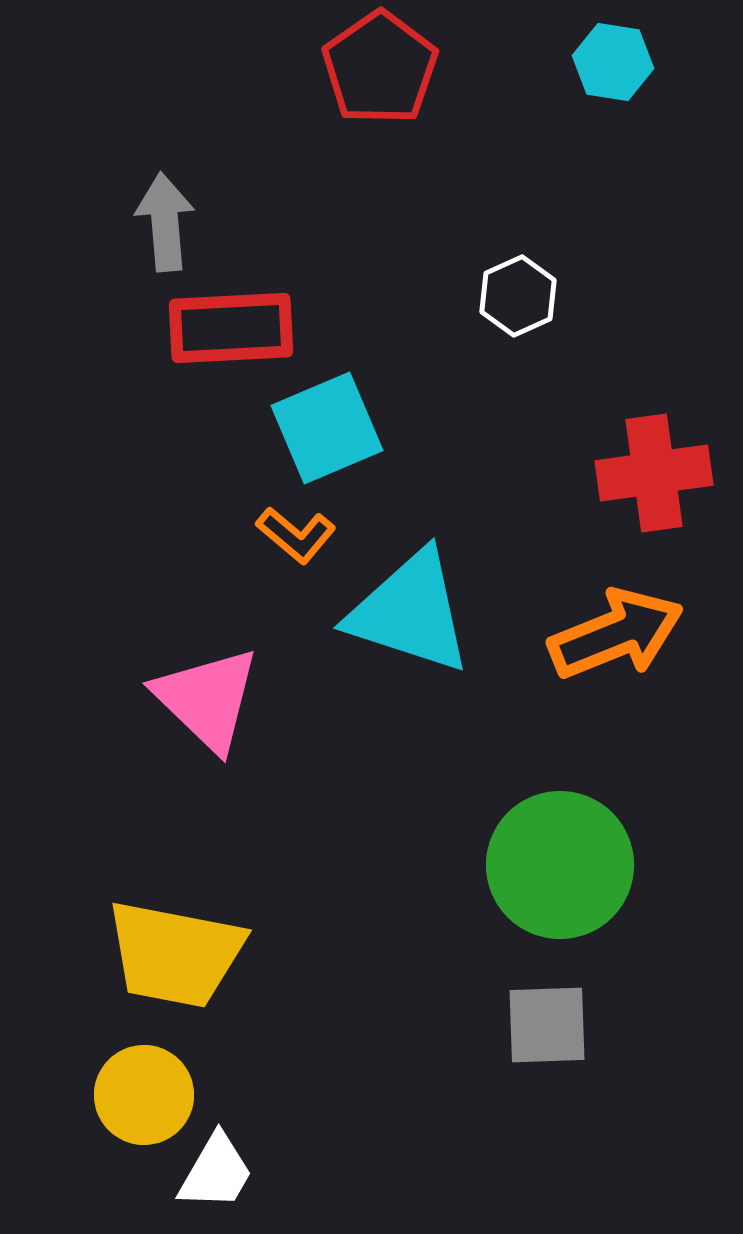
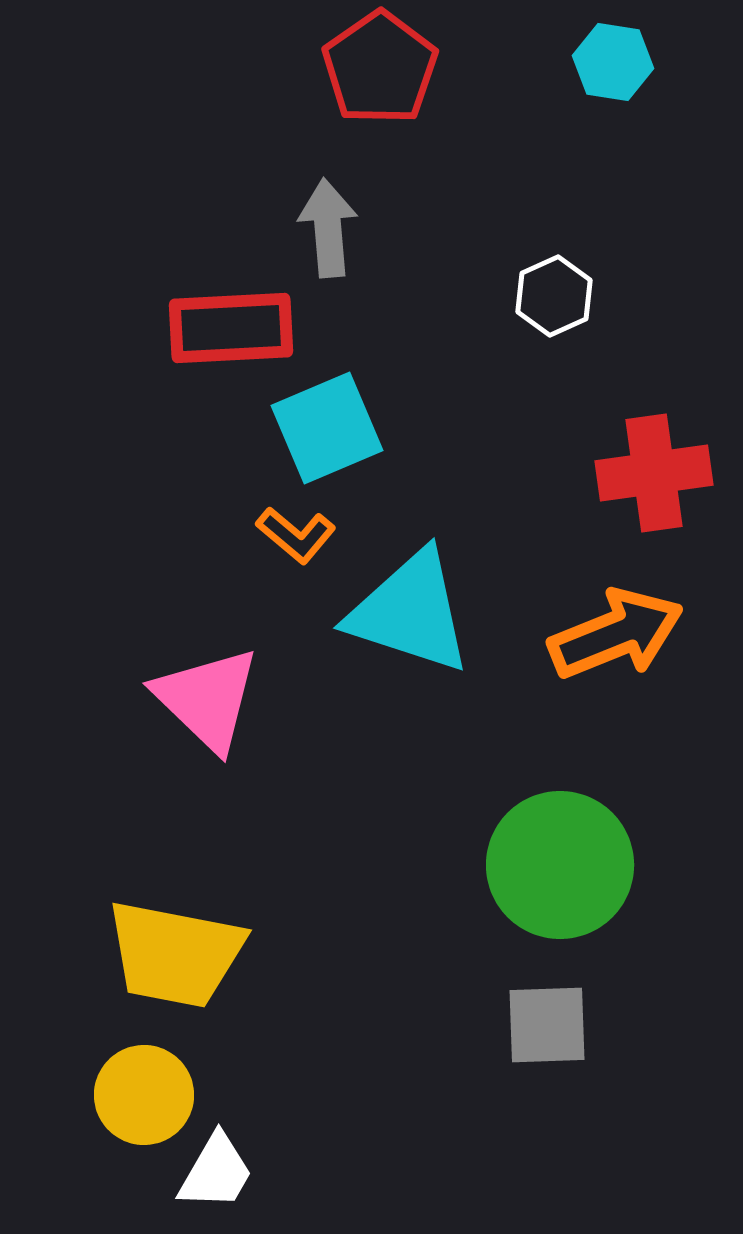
gray arrow: moved 163 px right, 6 px down
white hexagon: moved 36 px right
